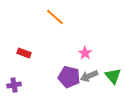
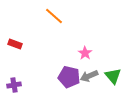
orange line: moved 1 px left, 1 px up
red rectangle: moved 9 px left, 9 px up
